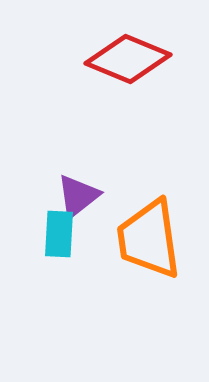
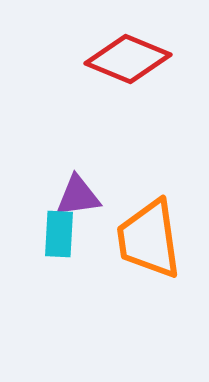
purple triangle: rotated 30 degrees clockwise
